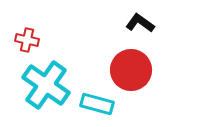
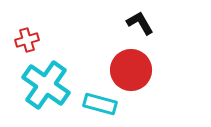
black L-shape: rotated 24 degrees clockwise
red cross: rotated 30 degrees counterclockwise
cyan rectangle: moved 3 px right
